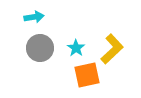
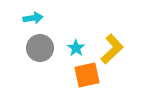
cyan arrow: moved 1 px left, 1 px down
